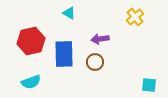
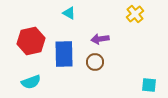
yellow cross: moved 3 px up
